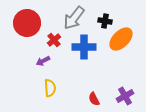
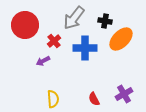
red circle: moved 2 px left, 2 px down
red cross: moved 1 px down
blue cross: moved 1 px right, 1 px down
yellow semicircle: moved 3 px right, 11 px down
purple cross: moved 1 px left, 2 px up
